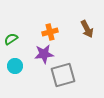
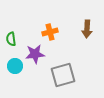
brown arrow: rotated 30 degrees clockwise
green semicircle: rotated 64 degrees counterclockwise
purple star: moved 9 px left
